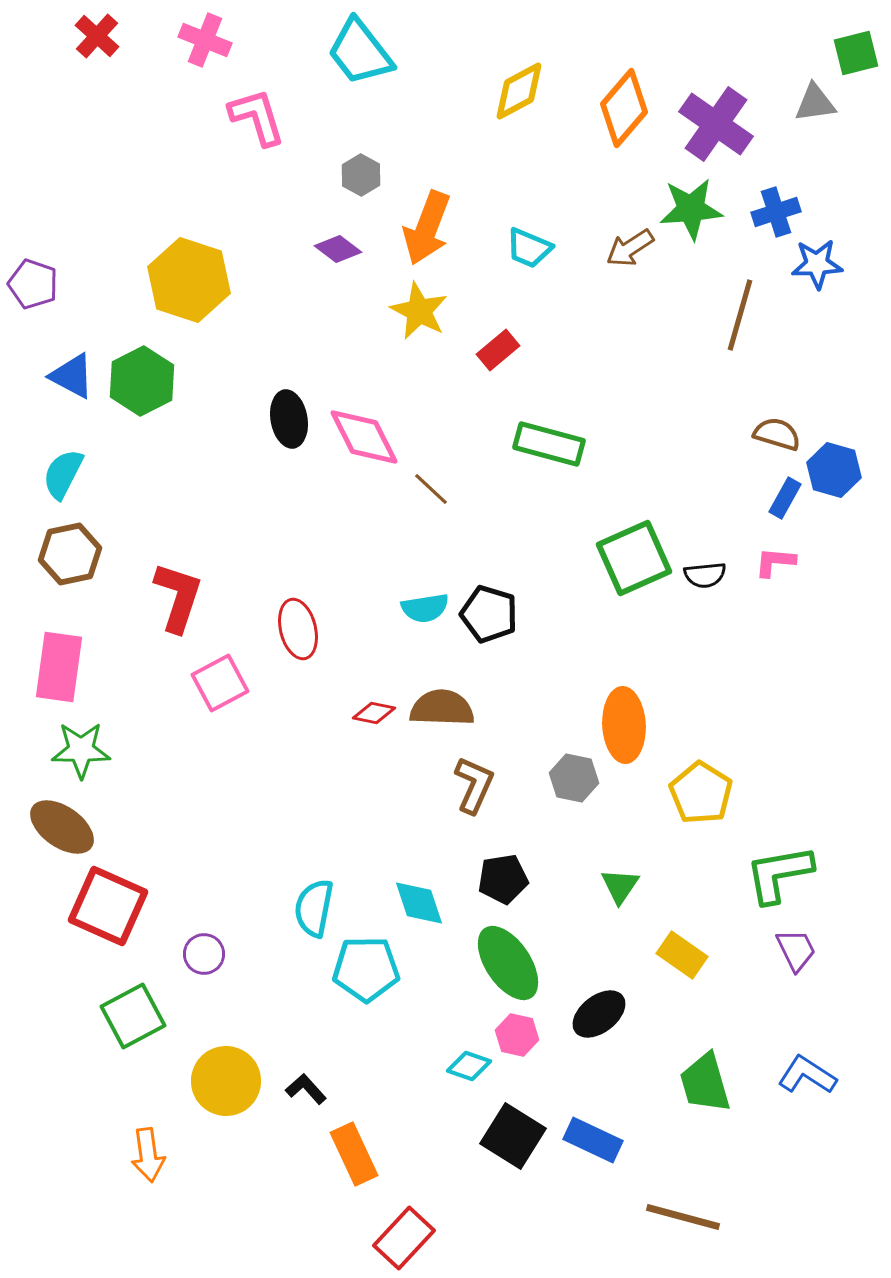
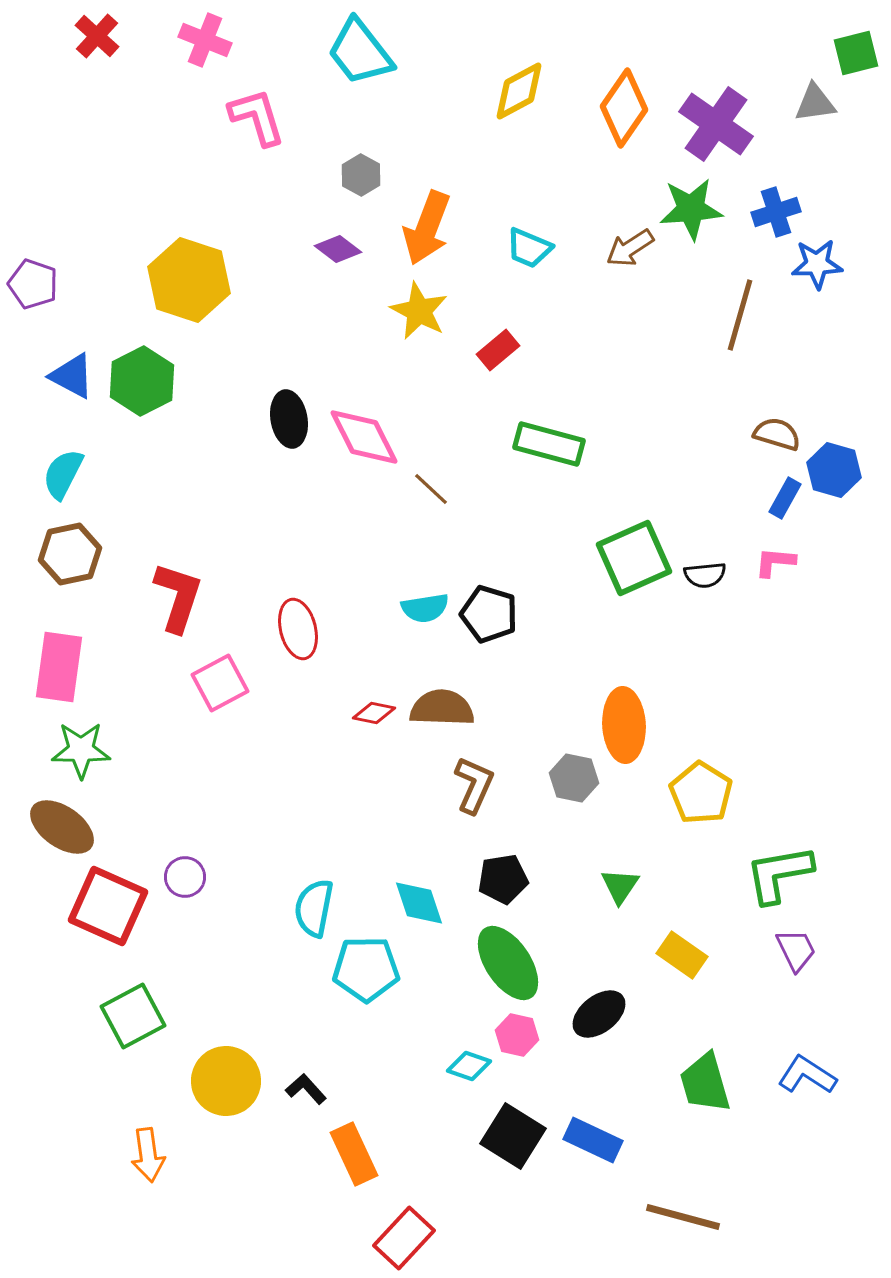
orange diamond at (624, 108): rotated 6 degrees counterclockwise
purple circle at (204, 954): moved 19 px left, 77 px up
